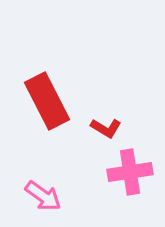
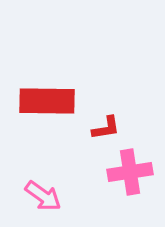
red rectangle: rotated 62 degrees counterclockwise
red L-shape: rotated 40 degrees counterclockwise
